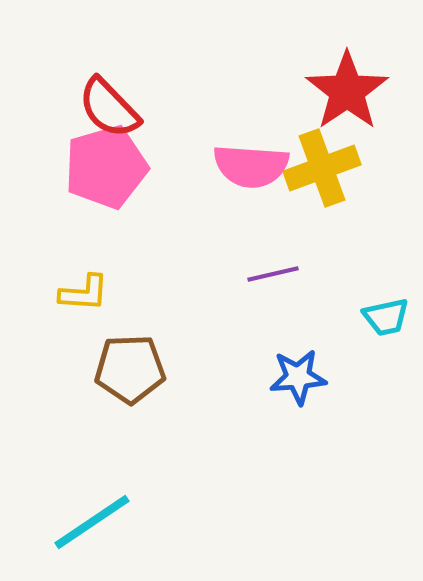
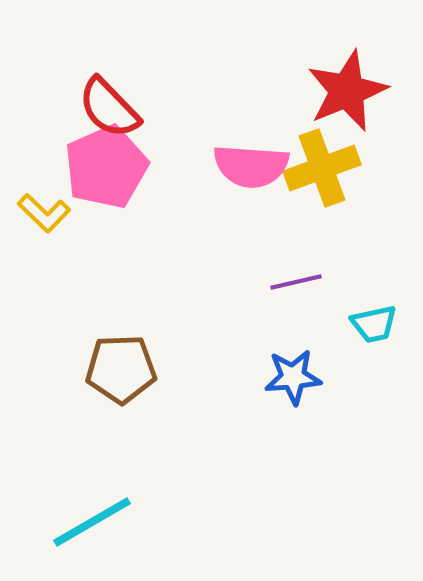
red star: rotated 12 degrees clockwise
pink pentagon: rotated 8 degrees counterclockwise
purple line: moved 23 px right, 8 px down
yellow L-shape: moved 40 px left, 80 px up; rotated 40 degrees clockwise
cyan trapezoid: moved 12 px left, 7 px down
brown pentagon: moved 9 px left
blue star: moved 5 px left
cyan line: rotated 4 degrees clockwise
